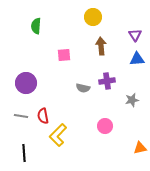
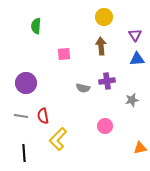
yellow circle: moved 11 px right
pink square: moved 1 px up
yellow L-shape: moved 4 px down
